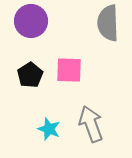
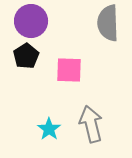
black pentagon: moved 4 px left, 19 px up
gray arrow: rotated 6 degrees clockwise
cyan star: rotated 15 degrees clockwise
